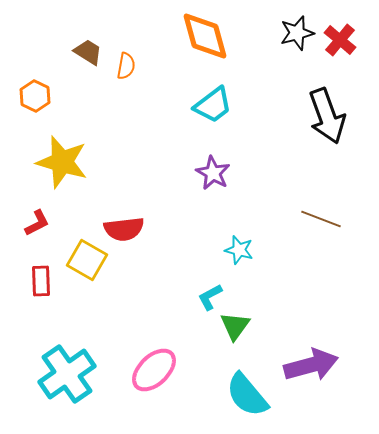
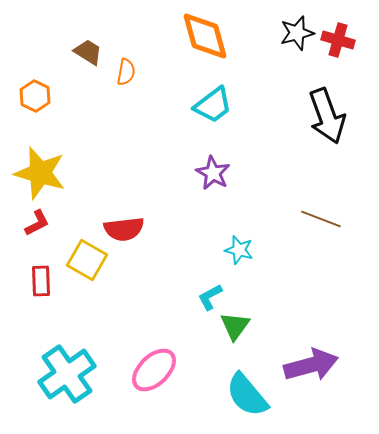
red cross: moved 2 px left; rotated 24 degrees counterclockwise
orange semicircle: moved 6 px down
yellow star: moved 22 px left, 11 px down
